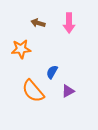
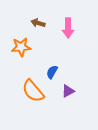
pink arrow: moved 1 px left, 5 px down
orange star: moved 2 px up
